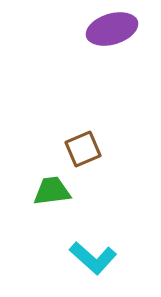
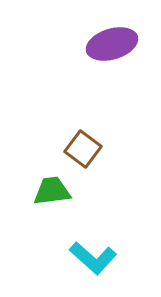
purple ellipse: moved 15 px down
brown square: rotated 30 degrees counterclockwise
